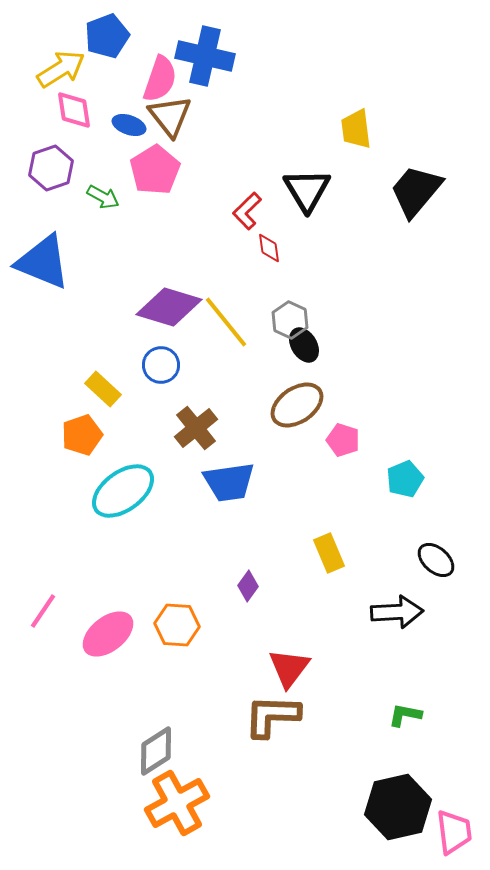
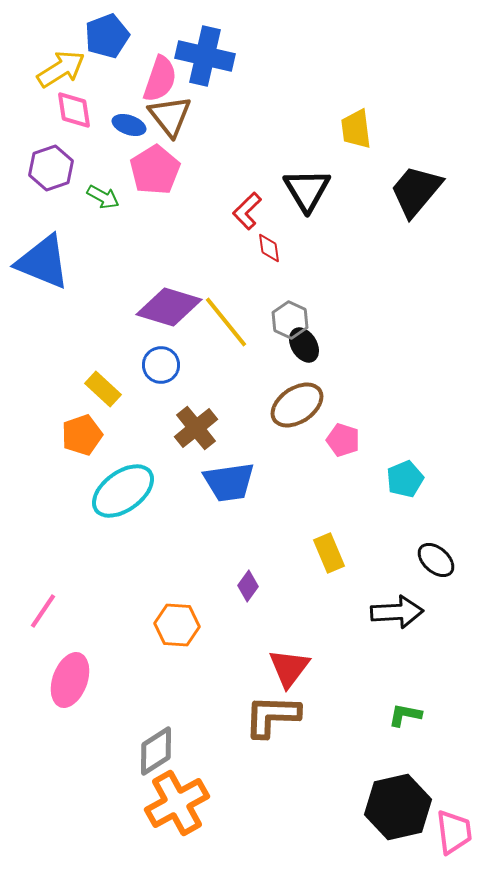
pink ellipse at (108, 634): moved 38 px left, 46 px down; rotated 32 degrees counterclockwise
